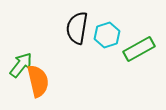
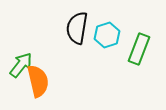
green rectangle: rotated 40 degrees counterclockwise
